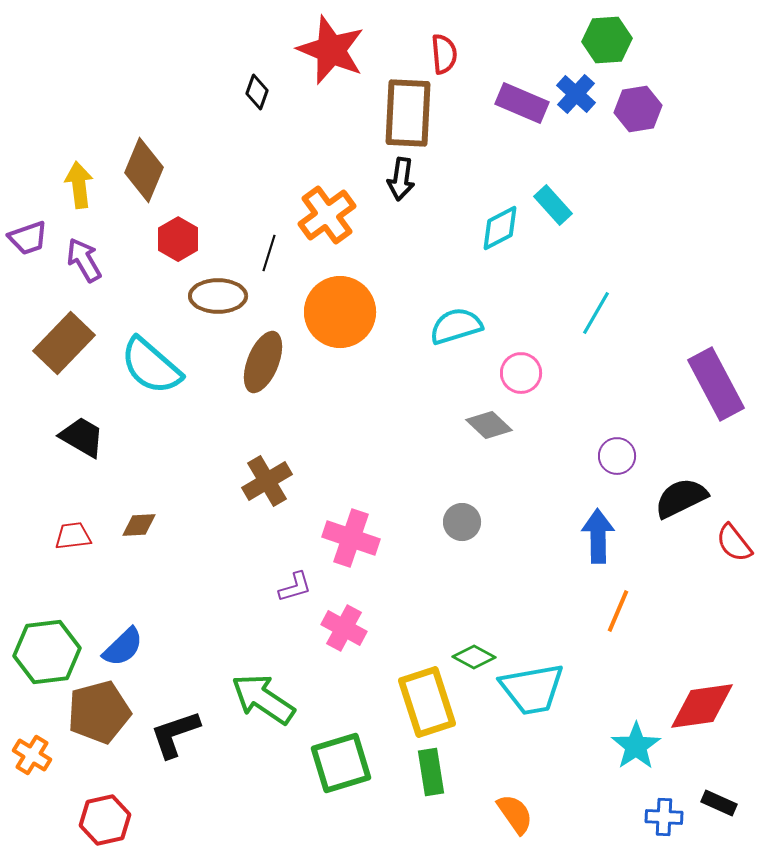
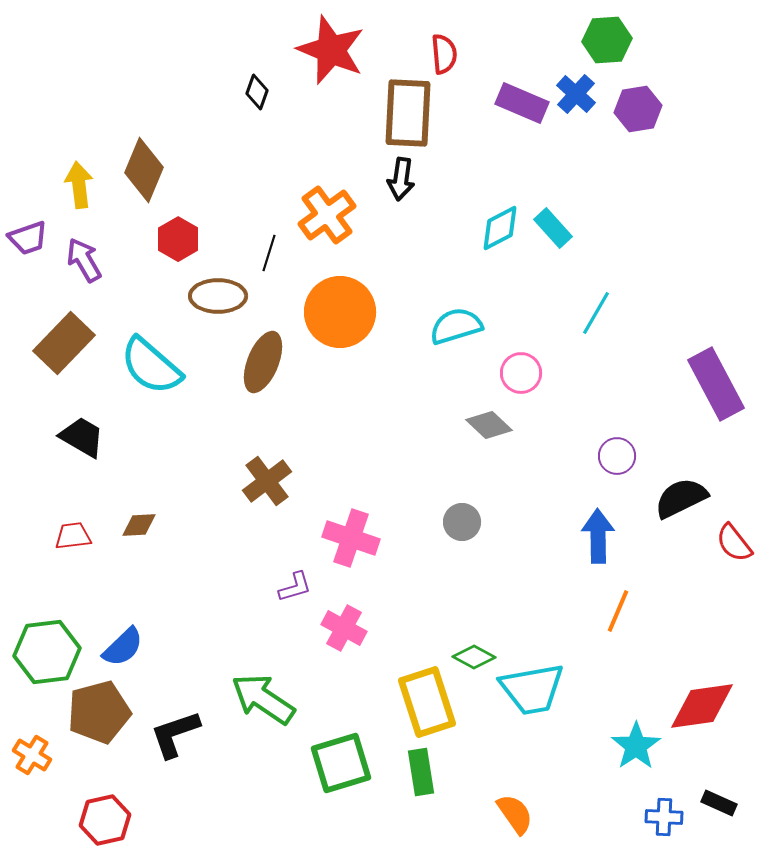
cyan rectangle at (553, 205): moved 23 px down
brown cross at (267, 481): rotated 6 degrees counterclockwise
green rectangle at (431, 772): moved 10 px left
